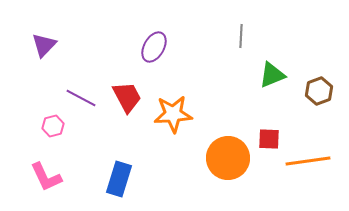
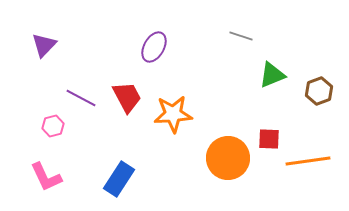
gray line: rotated 75 degrees counterclockwise
blue rectangle: rotated 16 degrees clockwise
